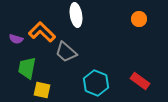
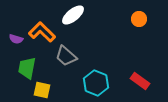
white ellipse: moved 3 px left; rotated 60 degrees clockwise
gray trapezoid: moved 4 px down
